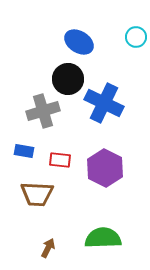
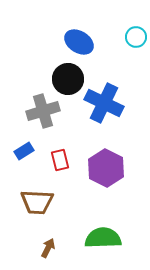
blue rectangle: rotated 42 degrees counterclockwise
red rectangle: rotated 70 degrees clockwise
purple hexagon: moved 1 px right
brown trapezoid: moved 8 px down
